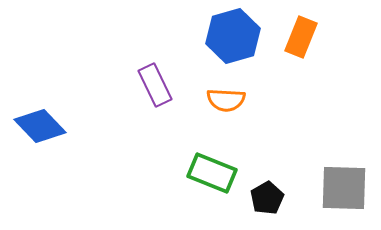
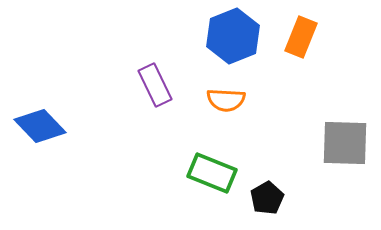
blue hexagon: rotated 6 degrees counterclockwise
gray square: moved 1 px right, 45 px up
